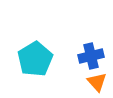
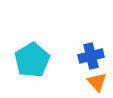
cyan pentagon: moved 3 px left, 1 px down
